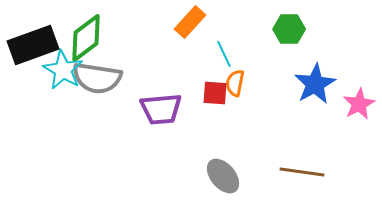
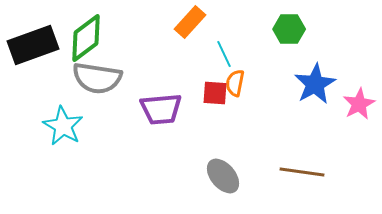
cyan star: moved 56 px down
